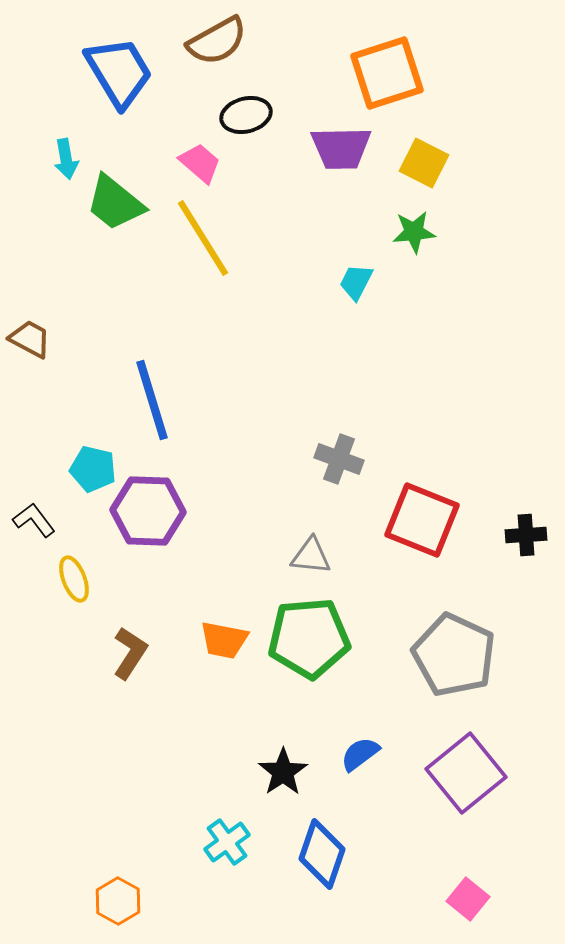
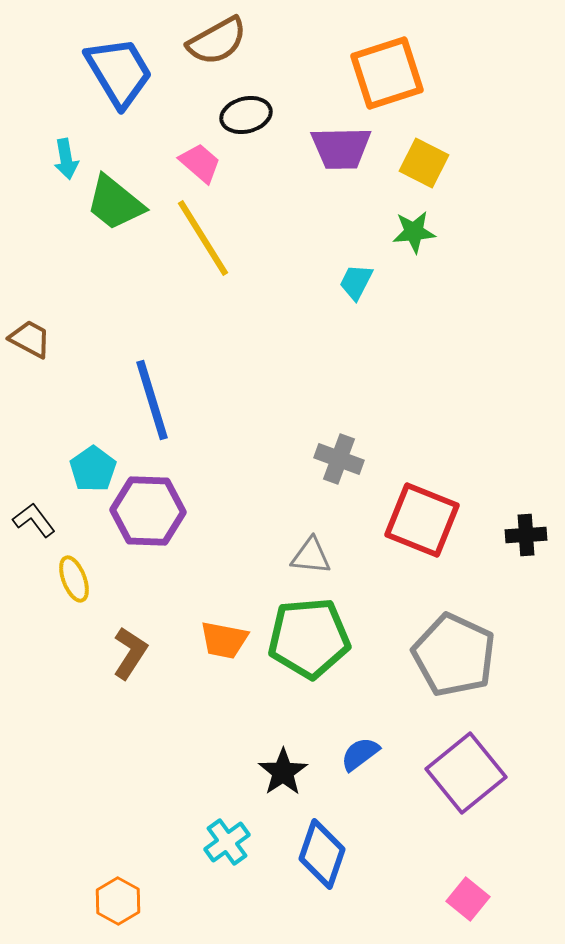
cyan pentagon: rotated 24 degrees clockwise
